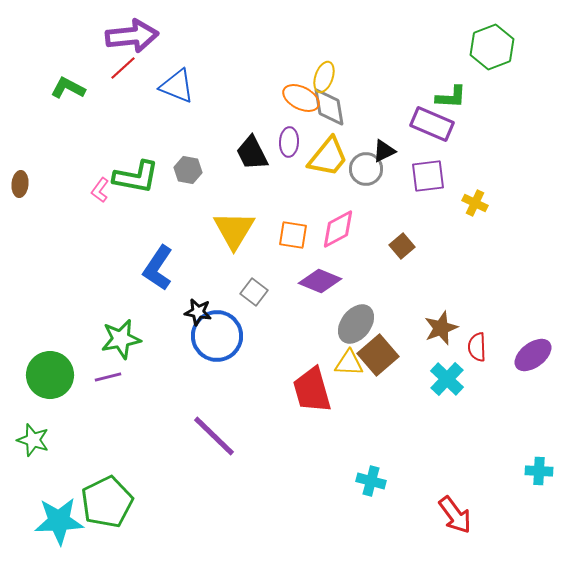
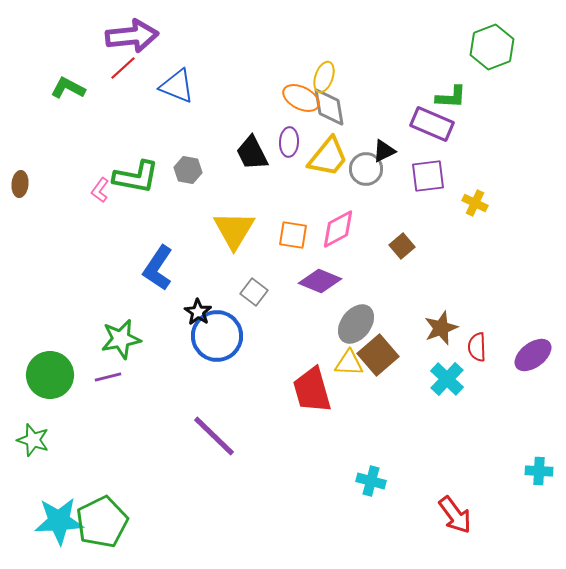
black star at (198, 312): rotated 24 degrees clockwise
green pentagon at (107, 502): moved 5 px left, 20 px down
